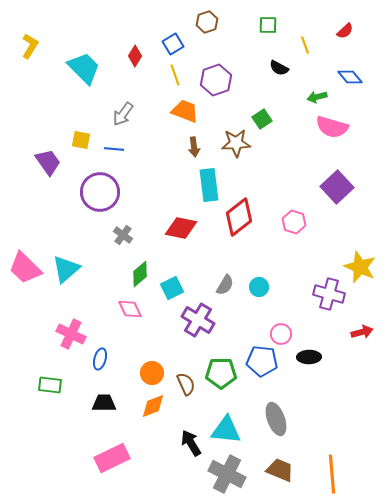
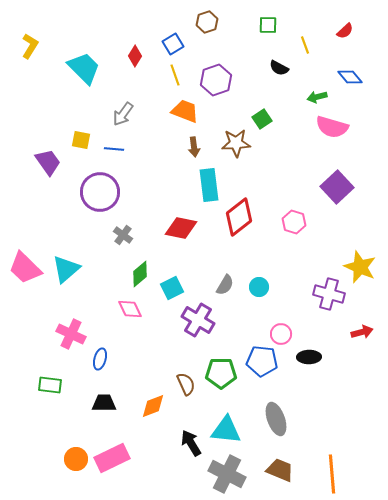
orange circle at (152, 373): moved 76 px left, 86 px down
